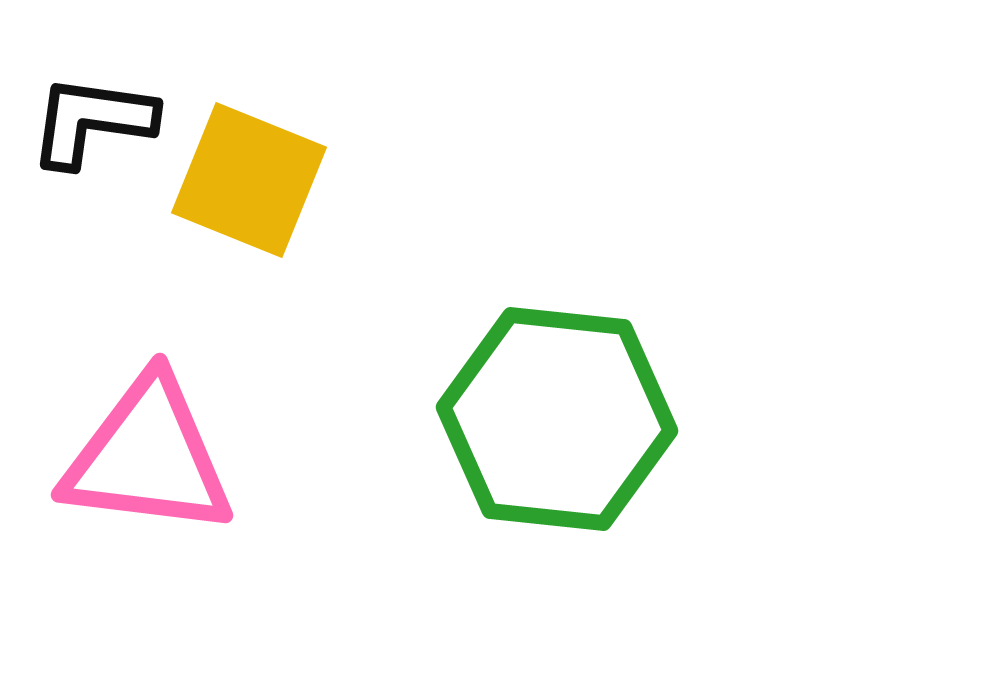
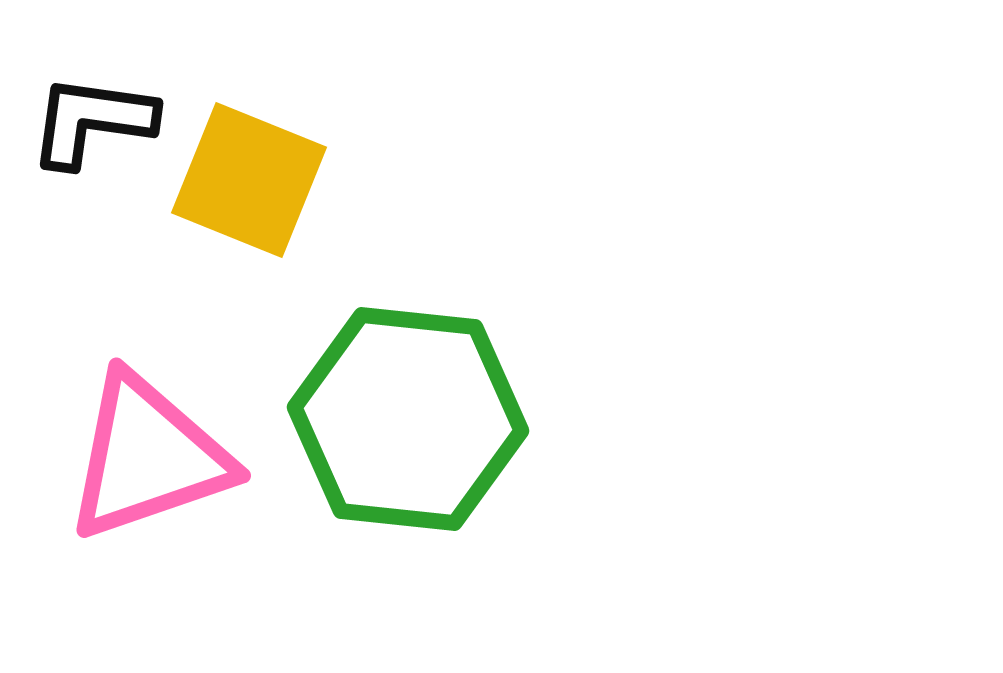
green hexagon: moved 149 px left
pink triangle: rotated 26 degrees counterclockwise
